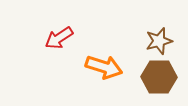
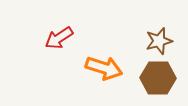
orange arrow: moved 1 px down
brown hexagon: moved 1 px left, 1 px down
